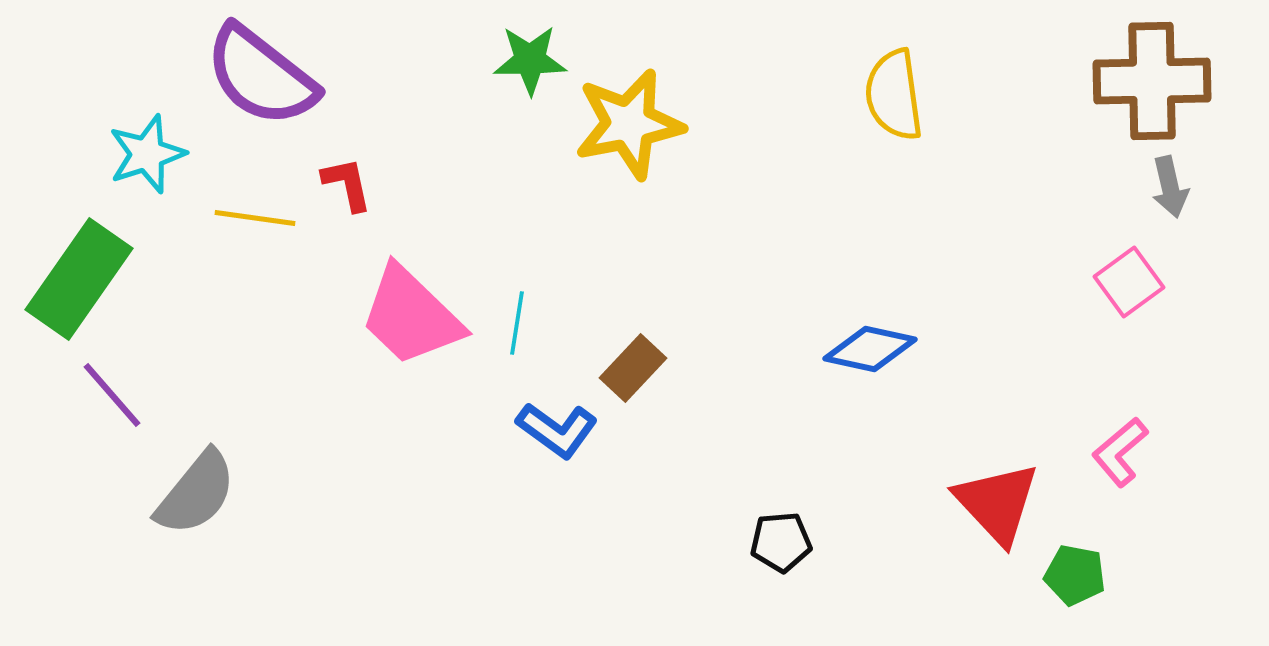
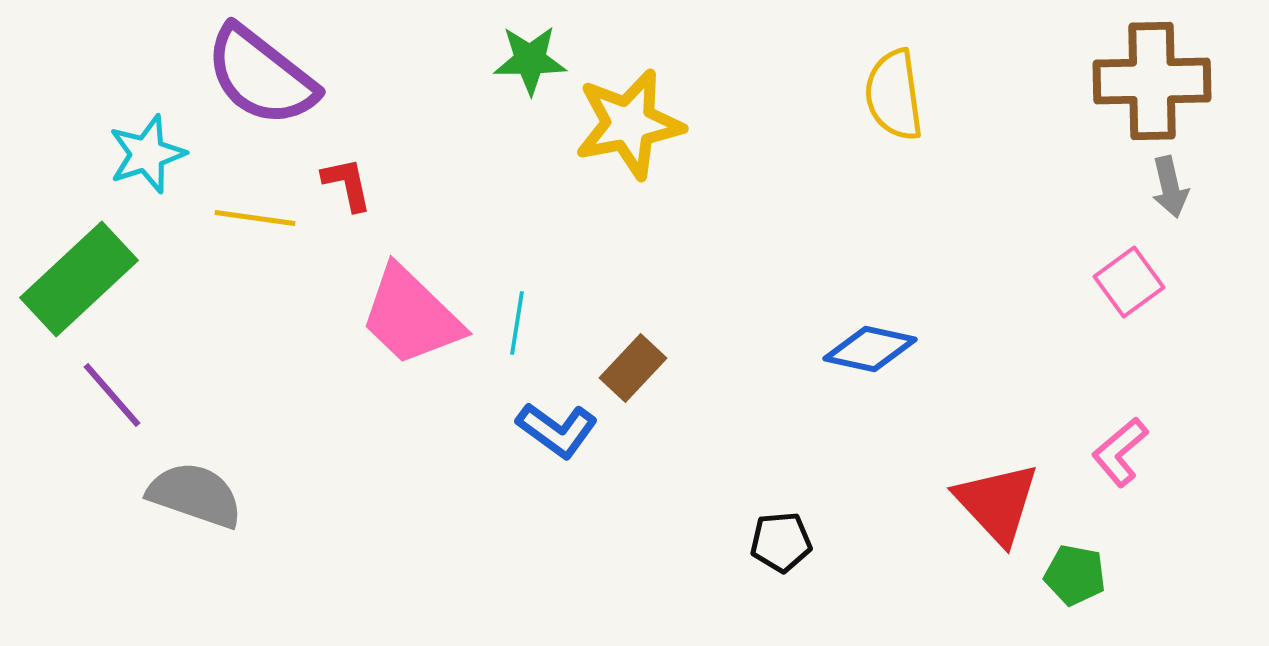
green rectangle: rotated 12 degrees clockwise
gray semicircle: moved 1 px left, 2 px down; rotated 110 degrees counterclockwise
